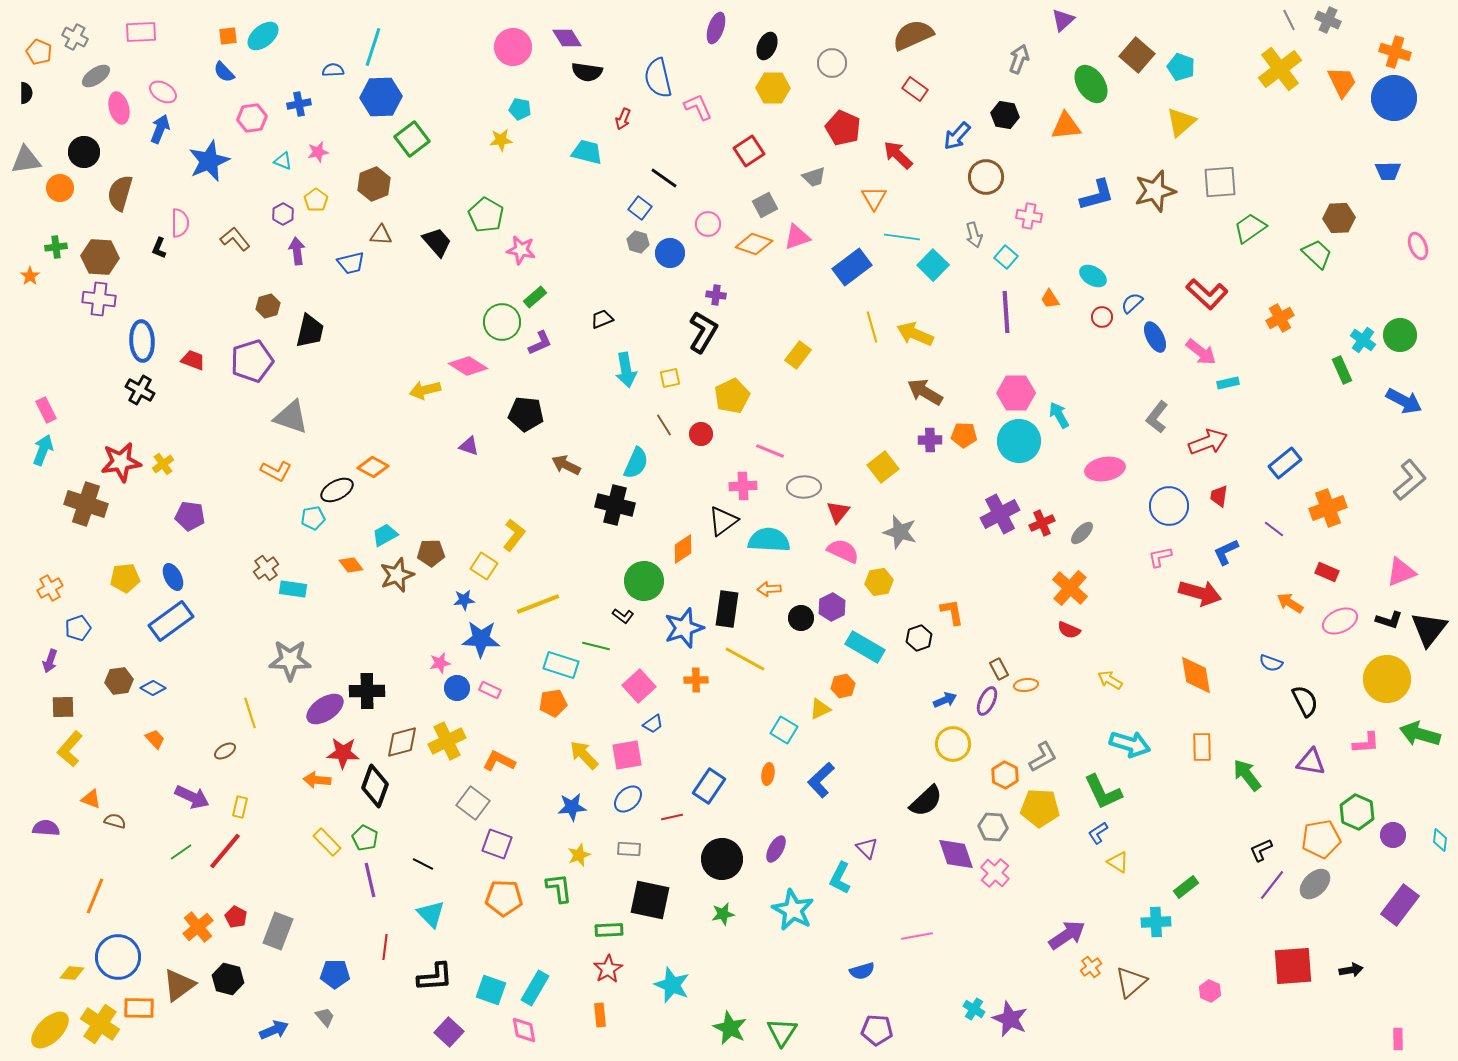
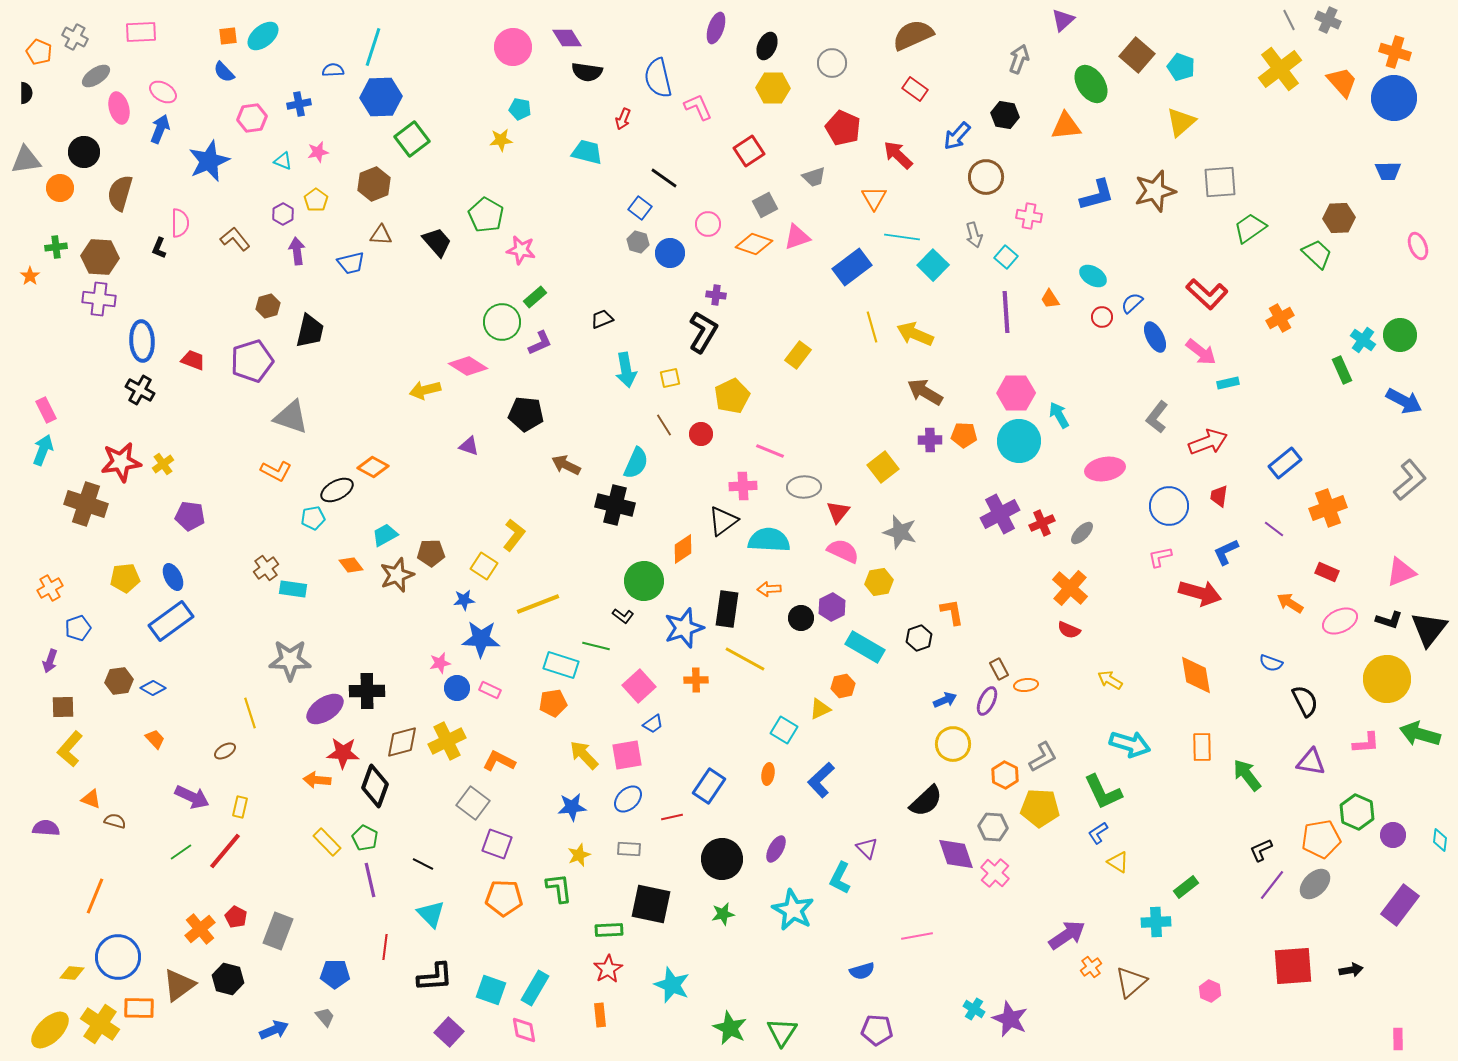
orange trapezoid at (1342, 82): rotated 16 degrees counterclockwise
black square at (650, 900): moved 1 px right, 4 px down
orange cross at (198, 927): moved 2 px right, 2 px down
